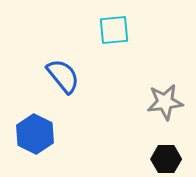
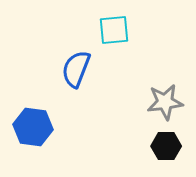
blue semicircle: moved 13 px right, 7 px up; rotated 120 degrees counterclockwise
blue hexagon: moved 2 px left, 7 px up; rotated 18 degrees counterclockwise
black hexagon: moved 13 px up
